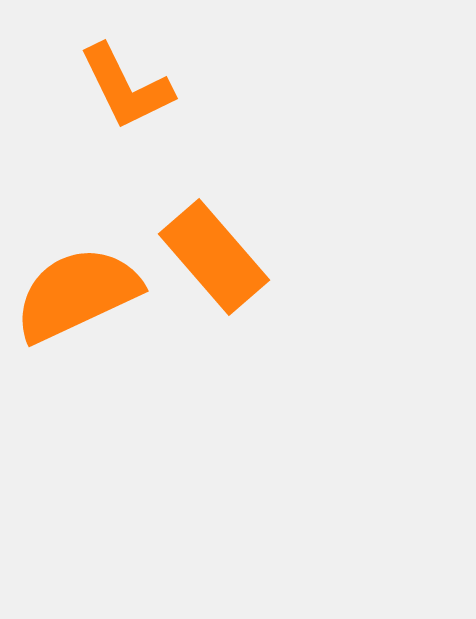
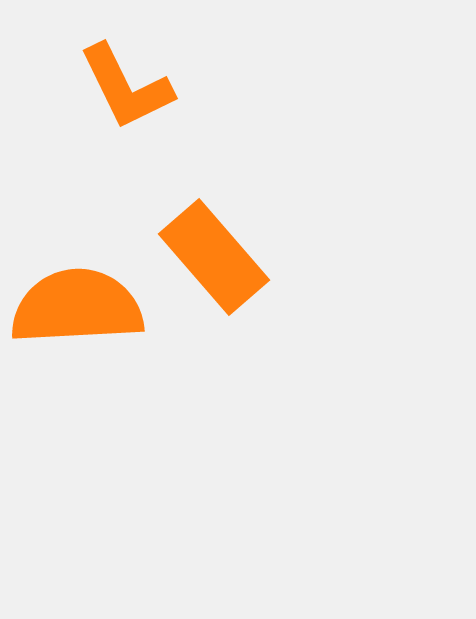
orange semicircle: moved 13 px down; rotated 22 degrees clockwise
